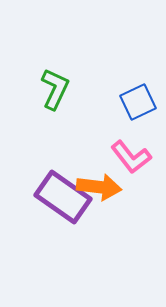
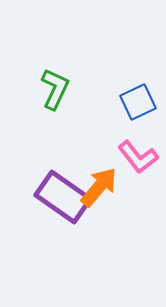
pink L-shape: moved 7 px right
orange arrow: rotated 57 degrees counterclockwise
